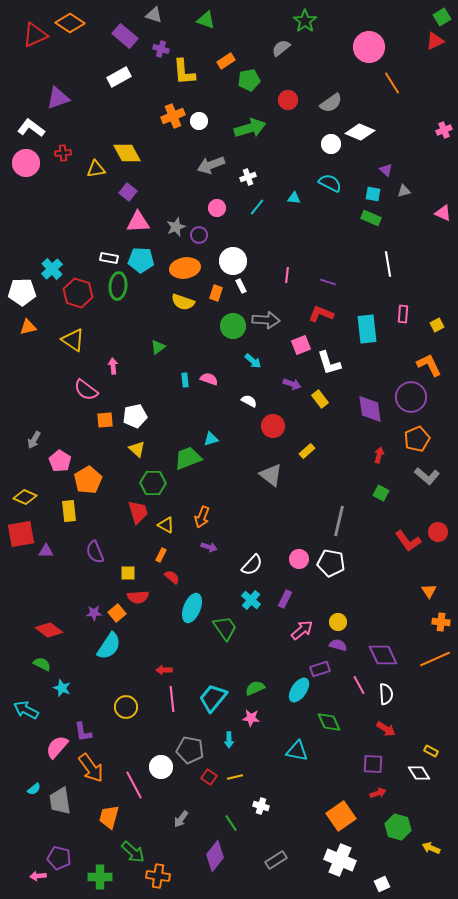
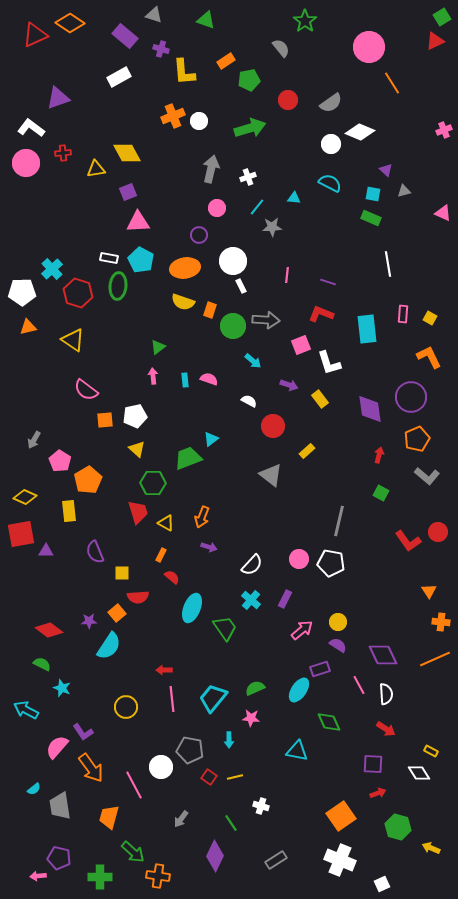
gray semicircle at (281, 48): rotated 90 degrees clockwise
gray arrow at (211, 165): moved 4 px down; rotated 124 degrees clockwise
purple square at (128, 192): rotated 30 degrees clockwise
gray star at (176, 227): moved 96 px right; rotated 18 degrees clockwise
cyan pentagon at (141, 260): rotated 25 degrees clockwise
orange rectangle at (216, 293): moved 6 px left, 17 px down
yellow square at (437, 325): moved 7 px left, 7 px up; rotated 32 degrees counterclockwise
orange L-shape at (429, 365): moved 8 px up
pink arrow at (113, 366): moved 40 px right, 10 px down
purple arrow at (292, 384): moved 3 px left, 1 px down
cyan triangle at (211, 439): rotated 21 degrees counterclockwise
yellow triangle at (166, 525): moved 2 px up
yellow square at (128, 573): moved 6 px left
purple star at (94, 613): moved 5 px left, 8 px down
purple semicircle at (338, 645): rotated 18 degrees clockwise
purple L-shape at (83, 732): rotated 25 degrees counterclockwise
gray trapezoid at (60, 801): moved 5 px down
purple diamond at (215, 856): rotated 12 degrees counterclockwise
